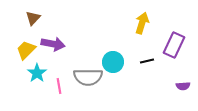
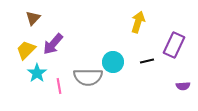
yellow arrow: moved 4 px left, 1 px up
purple arrow: rotated 120 degrees clockwise
